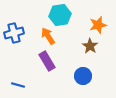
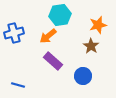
orange arrow: rotated 96 degrees counterclockwise
brown star: moved 1 px right
purple rectangle: moved 6 px right; rotated 18 degrees counterclockwise
